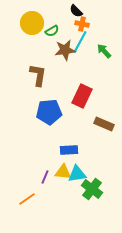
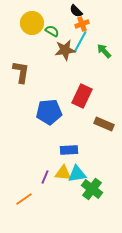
orange cross: rotated 32 degrees counterclockwise
green semicircle: rotated 120 degrees counterclockwise
brown L-shape: moved 17 px left, 3 px up
yellow triangle: moved 1 px down
orange line: moved 3 px left
